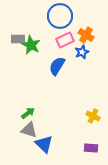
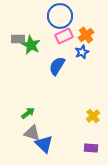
orange cross: rotated 21 degrees clockwise
pink rectangle: moved 1 px left, 4 px up
yellow cross: rotated 24 degrees clockwise
gray triangle: moved 3 px right, 3 px down
